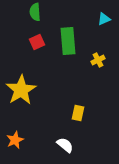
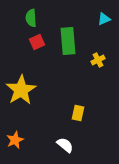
green semicircle: moved 4 px left, 6 px down
